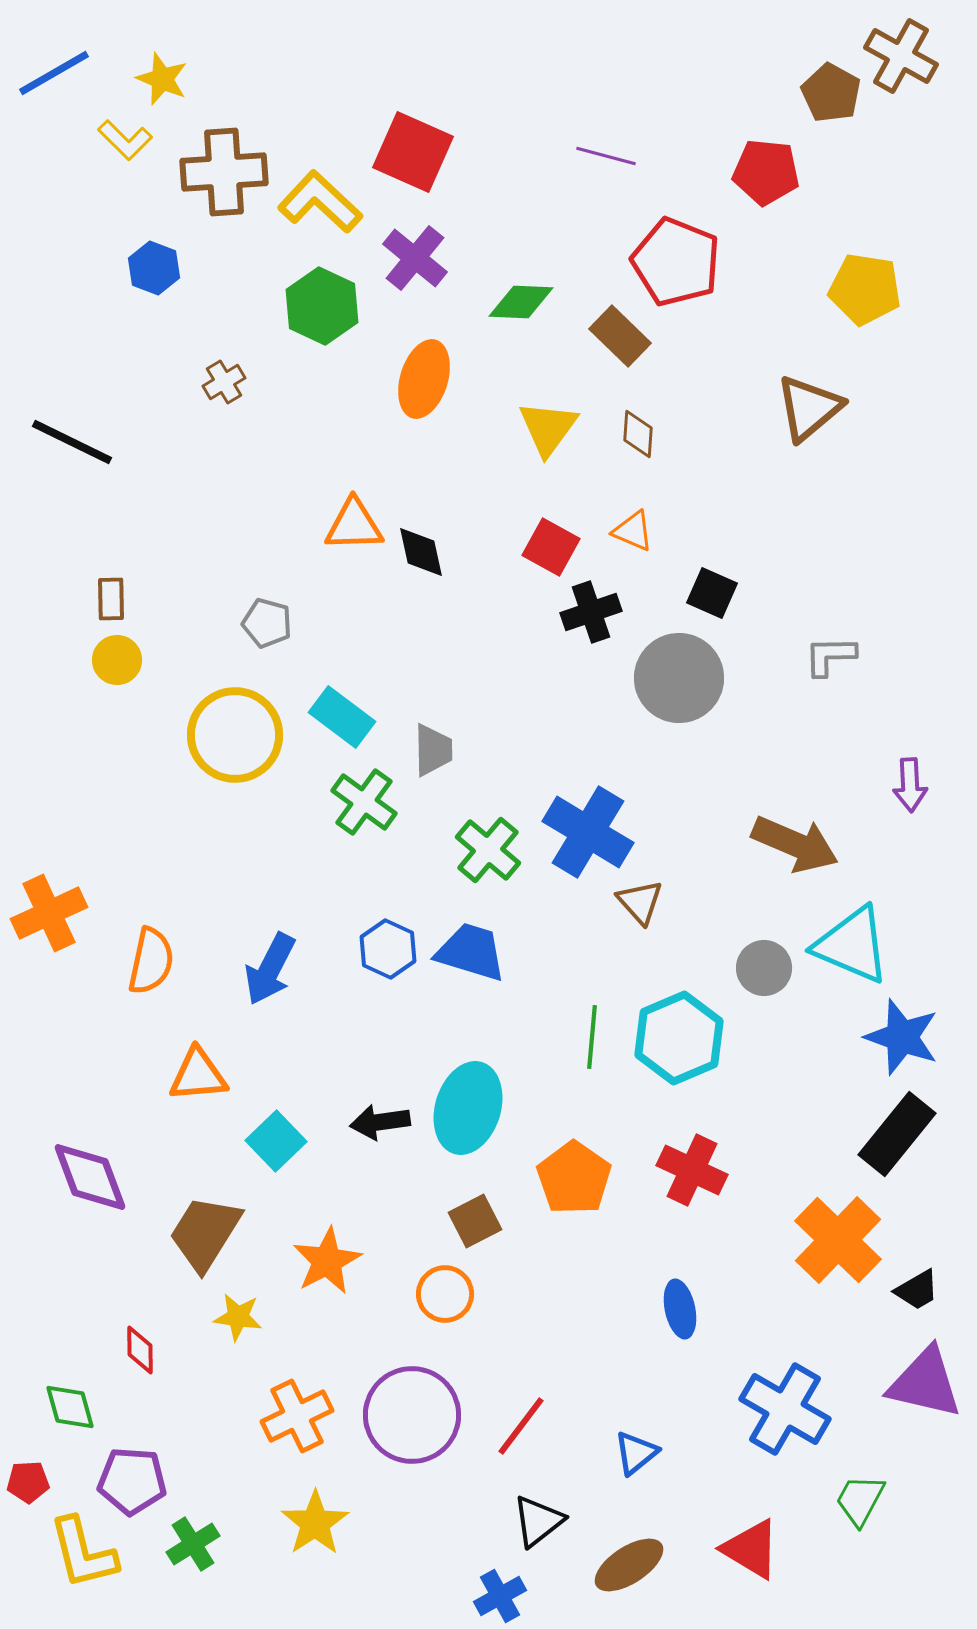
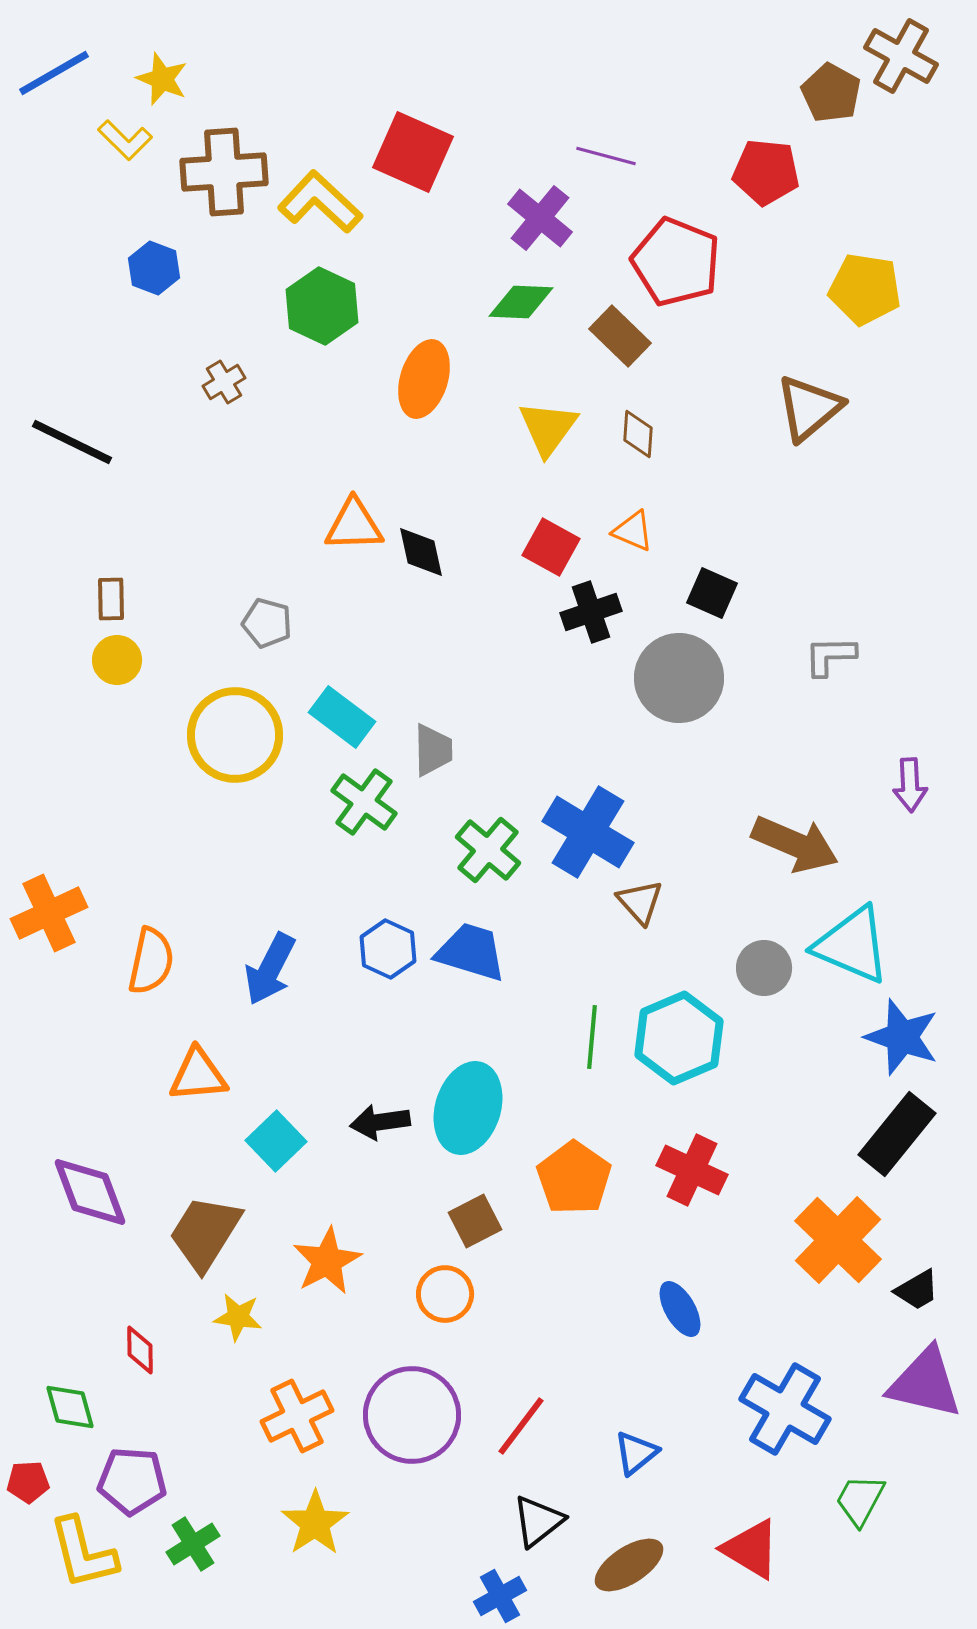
purple cross at (415, 258): moved 125 px right, 40 px up
purple diamond at (90, 1177): moved 15 px down
blue ellipse at (680, 1309): rotated 18 degrees counterclockwise
